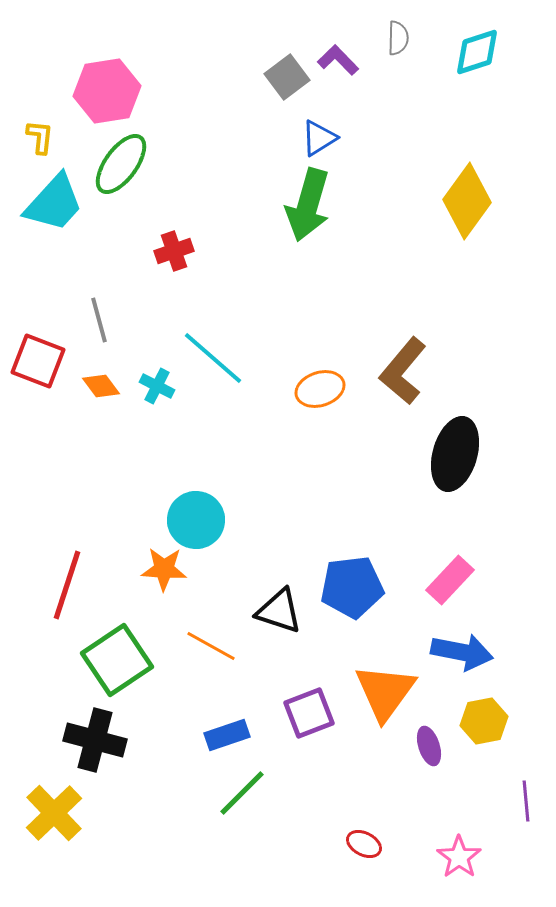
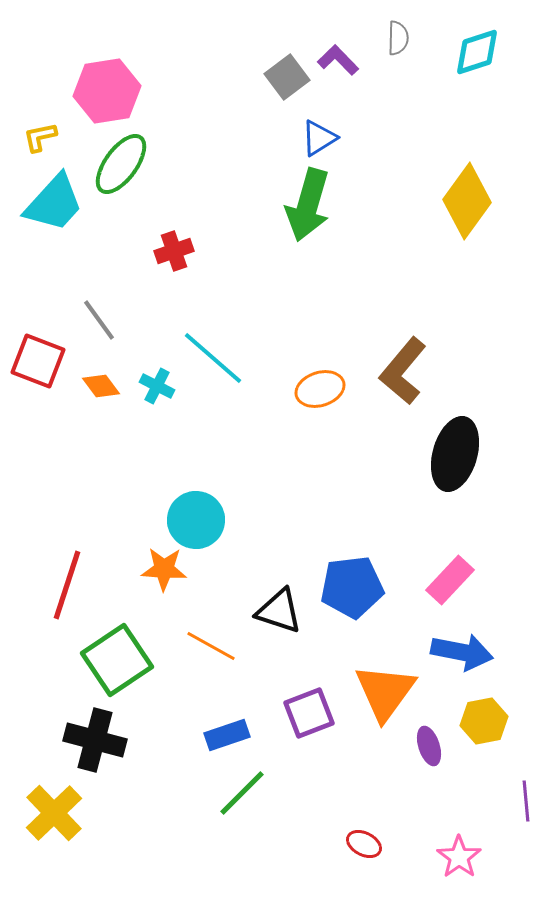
yellow L-shape: rotated 108 degrees counterclockwise
gray line: rotated 21 degrees counterclockwise
